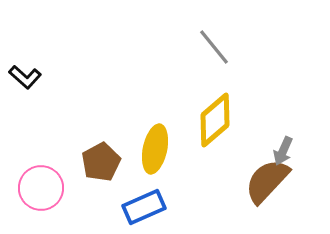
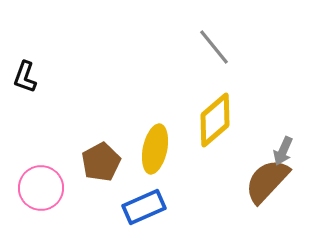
black L-shape: rotated 68 degrees clockwise
